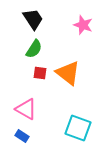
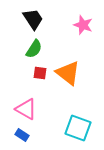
blue rectangle: moved 1 px up
